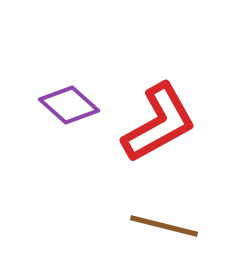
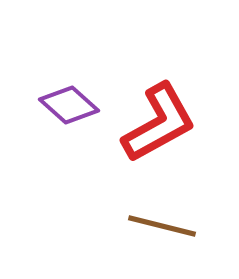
brown line: moved 2 px left
